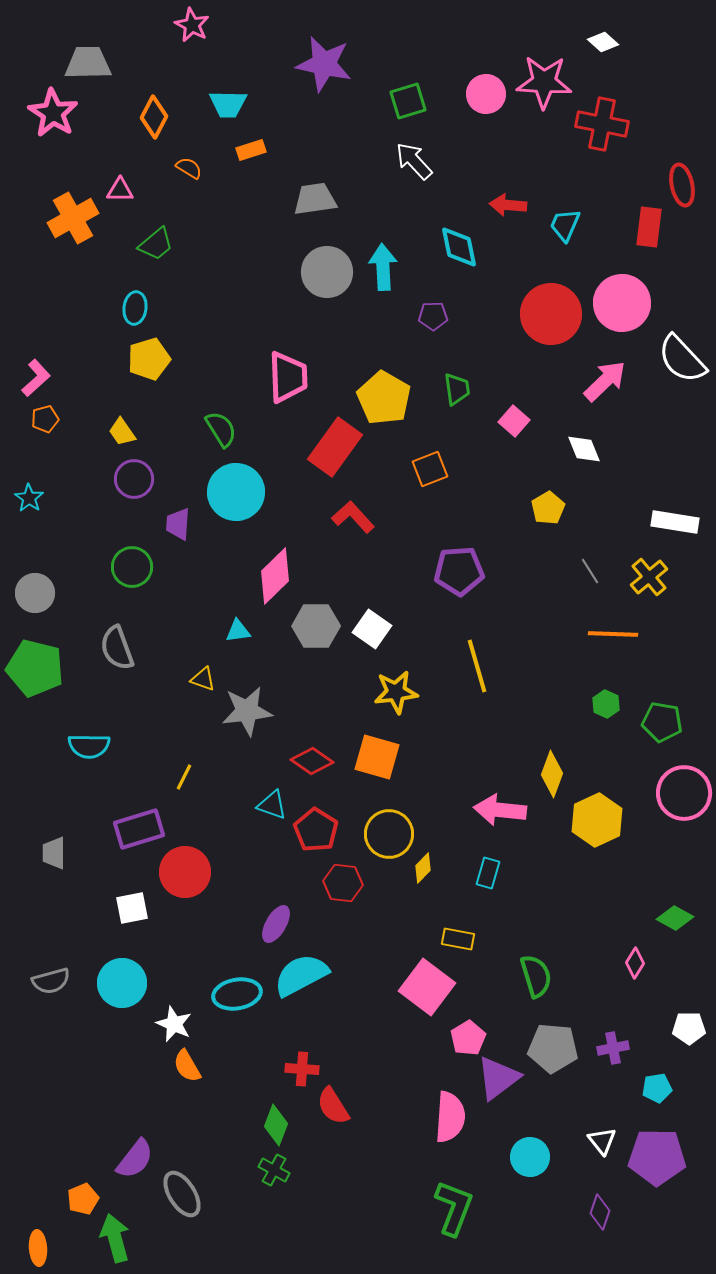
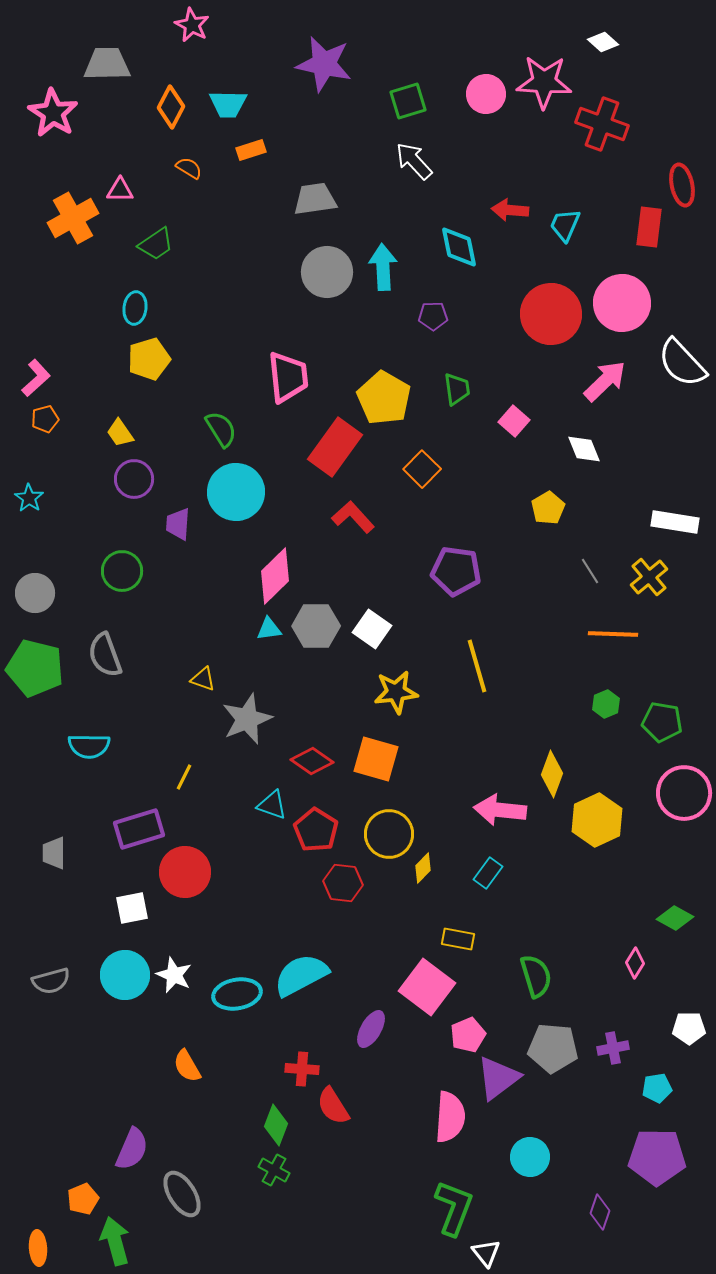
gray trapezoid at (88, 63): moved 19 px right, 1 px down
orange diamond at (154, 117): moved 17 px right, 10 px up
red cross at (602, 124): rotated 9 degrees clockwise
red arrow at (508, 205): moved 2 px right, 5 px down
green trapezoid at (156, 244): rotated 6 degrees clockwise
white semicircle at (682, 359): moved 4 px down
pink trapezoid at (288, 377): rotated 4 degrees counterclockwise
yellow trapezoid at (122, 432): moved 2 px left, 1 px down
orange square at (430, 469): moved 8 px left; rotated 24 degrees counterclockwise
green circle at (132, 567): moved 10 px left, 4 px down
purple pentagon at (459, 571): moved 3 px left; rotated 12 degrees clockwise
cyan triangle at (238, 631): moved 31 px right, 2 px up
gray semicircle at (117, 648): moved 12 px left, 7 px down
green hexagon at (606, 704): rotated 12 degrees clockwise
gray star at (247, 711): moved 8 px down; rotated 15 degrees counterclockwise
orange square at (377, 757): moved 1 px left, 2 px down
cyan rectangle at (488, 873): rotated 20 degrees clockwise
purple ellipse at (276, 924): moved 95 px right, 105 px down
cyan circle at (122, 983): moved 3 px right, 8 px up
white star at (174, 1024): moved 49 px up
pink pentagon at (468, 1038): moved 3 px up; rotated 8 degrees clockwise
white triangle at (602, 1141): moved 116 px left, 112 px down
purple semicircle at (135, 1159): moved 3 px left, 10 px up; rotated 15 degrees counterclockwise
green arrow at (115, 1238): moved 3 px down
